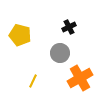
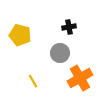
black cross: rotated 16 degrees clockwise
yellow line: rotated 56 degrees counterclockwise
